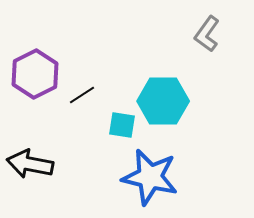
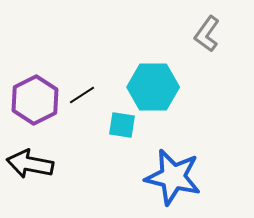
purple hexagon: moved 26 px down
cyan hexagon: moved 10 px left, 14 px up
blue star: moved 23 px right
